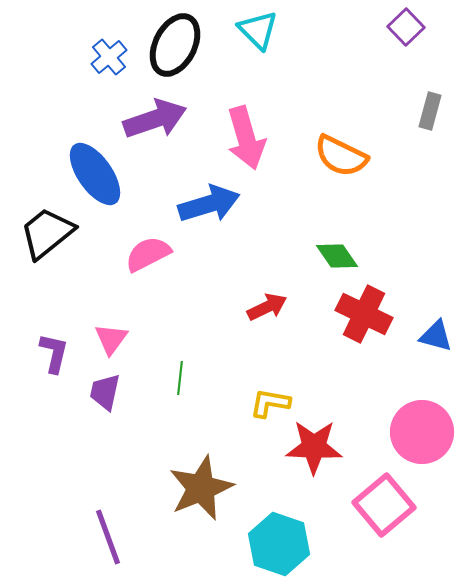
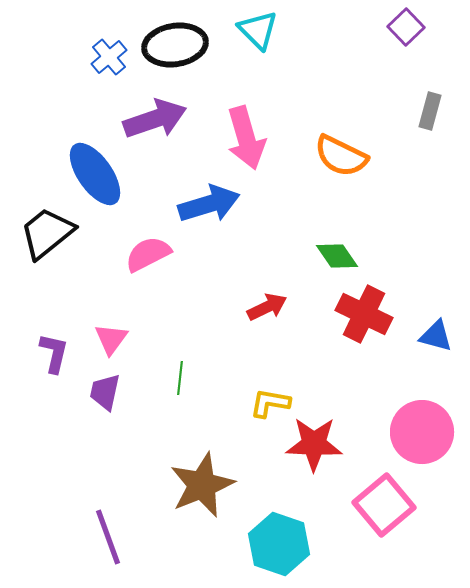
black ellipse: rotated 54 degrees clockwise
red star: moved 3 px up
brown star: moved 1 px right, 3 px up
